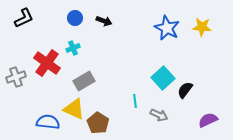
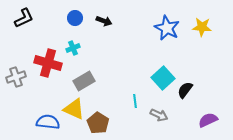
red cross: moved 1 px right; rotated 20 degrees counterclockwise
